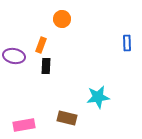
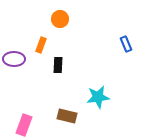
orange circle: moved 2 px left
blue rectangle: moved 1 px left, 1 px down; rotated 21 degrees counterclockwise
purple ellipse: moved 3 px down; rotated 10 degrees counterclockwise
black rectangle: moved 12 px right, 1 px up
brown rectangle: moved 2 px up
pink rectangle: rotated 60 degrees counterclockwise
